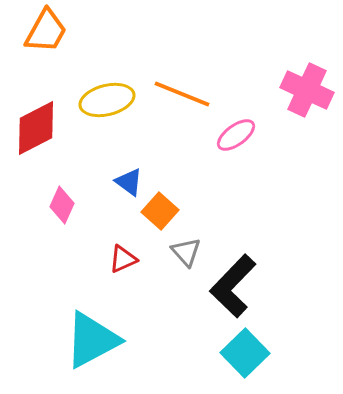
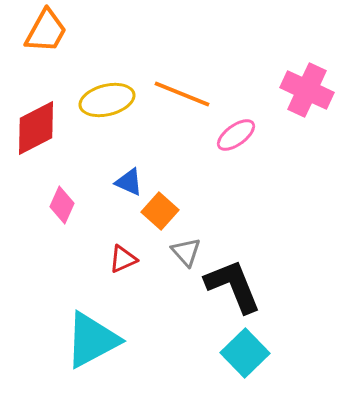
blue triangle: rotated 12 degrees counterclockwise
black L-shape: rotated 114 degrees clockwise
